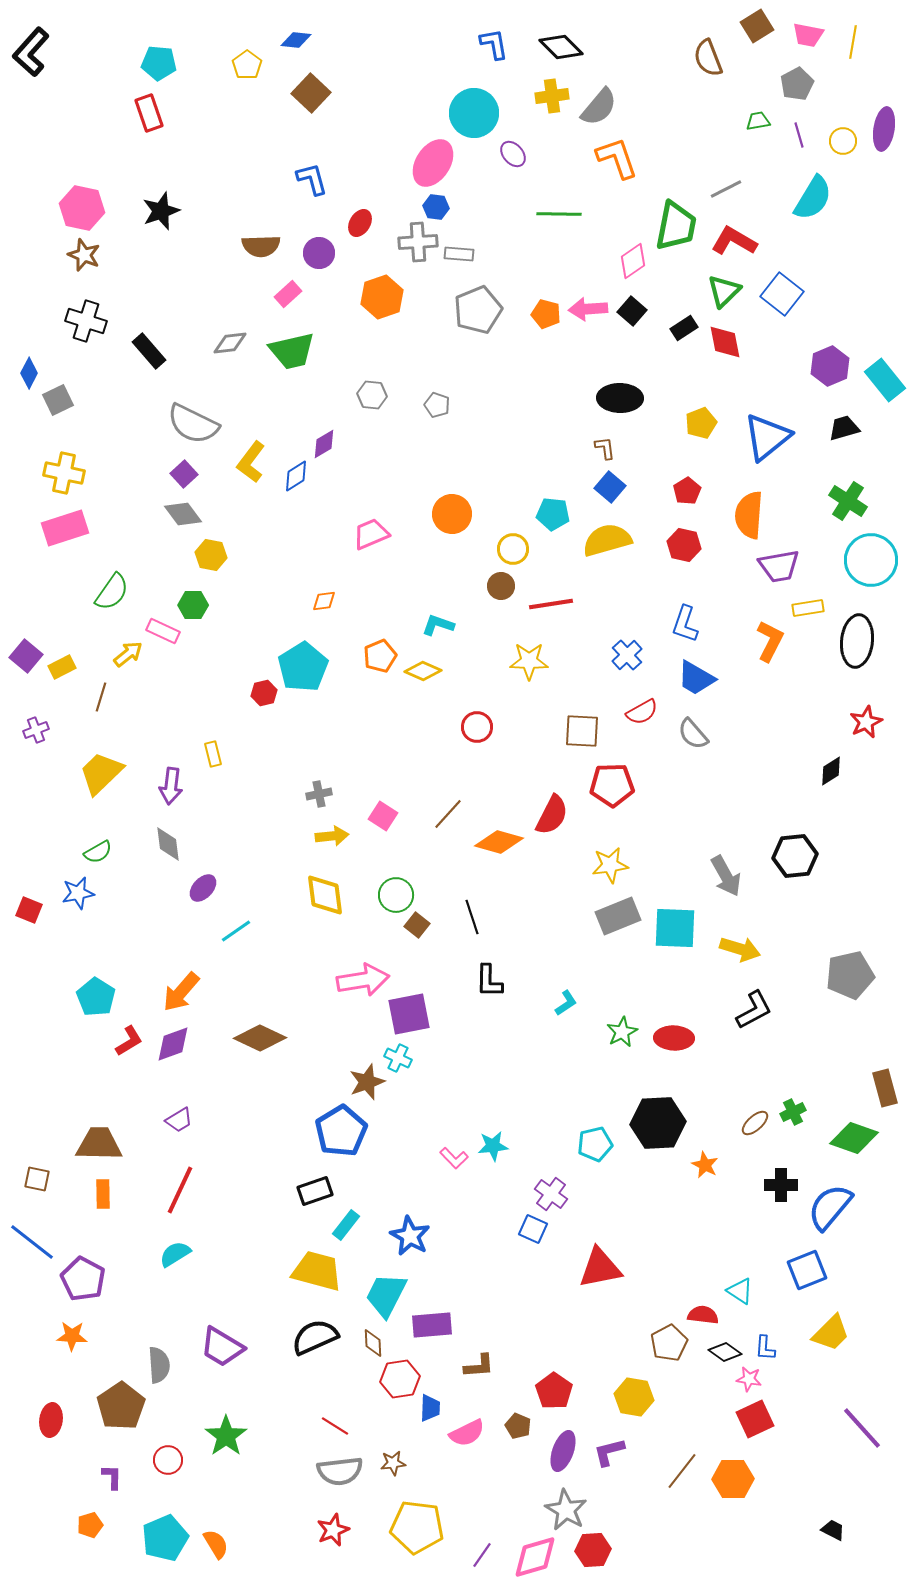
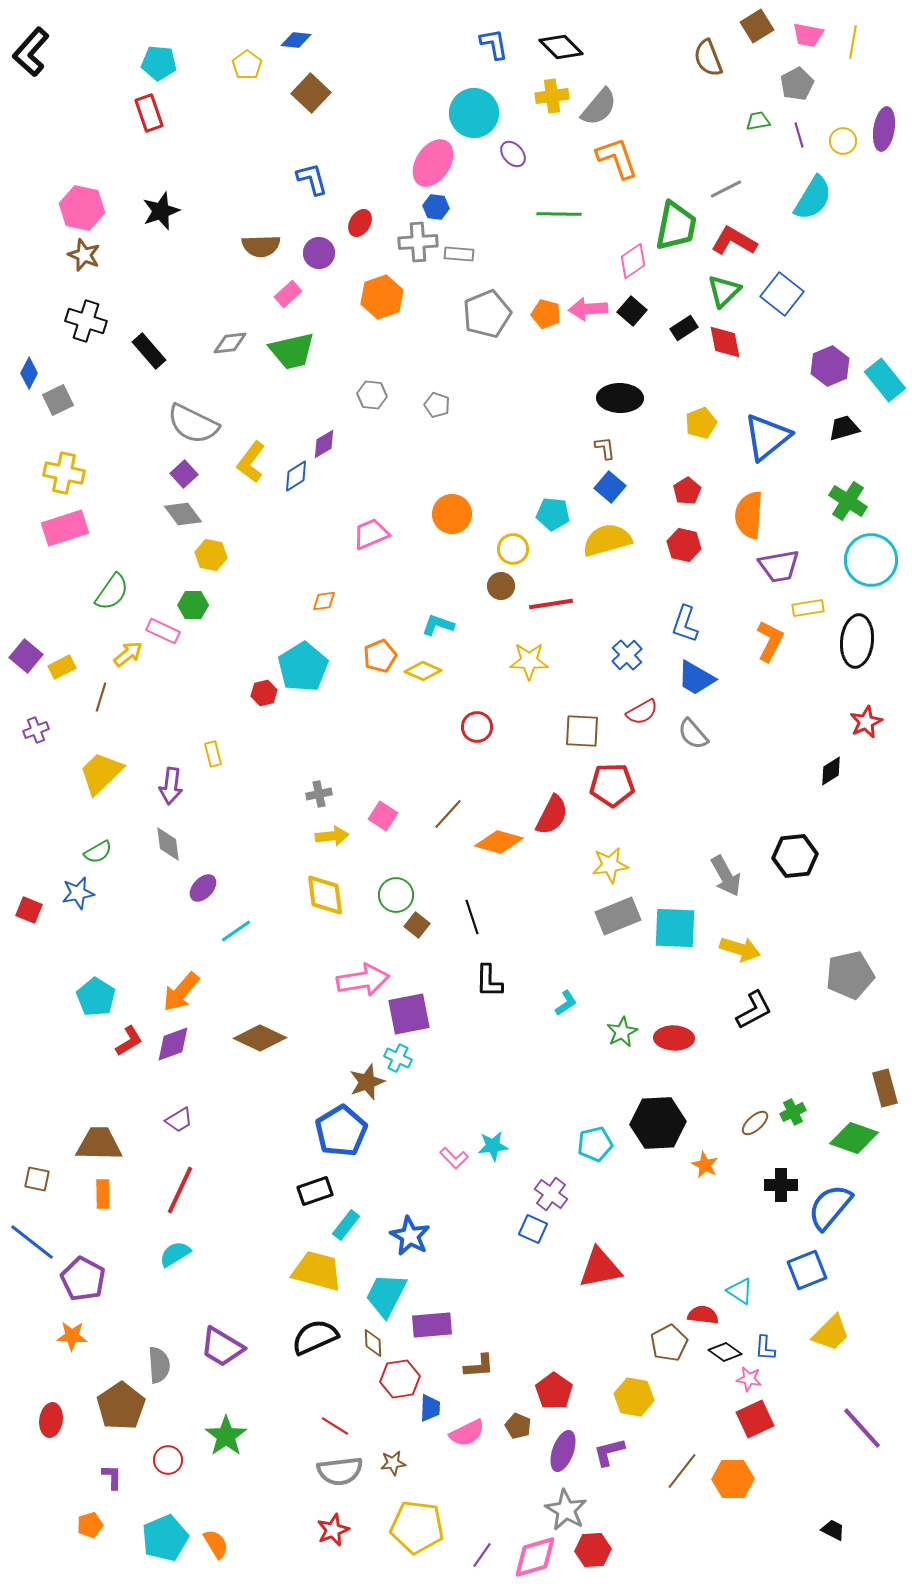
gray pentagon at (478, 310): moved 9 px right, 4 px down
